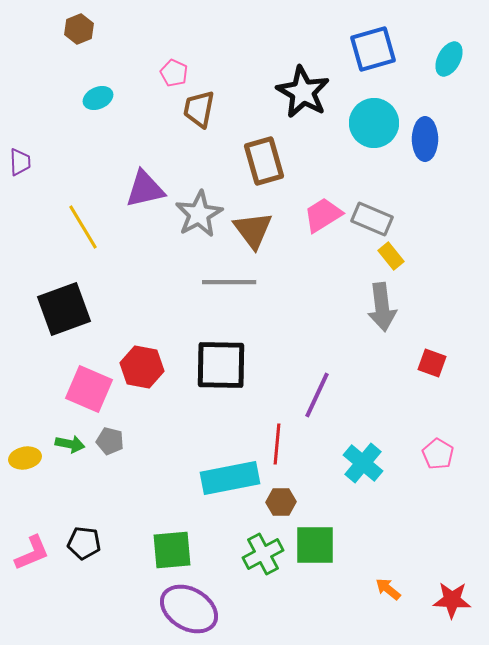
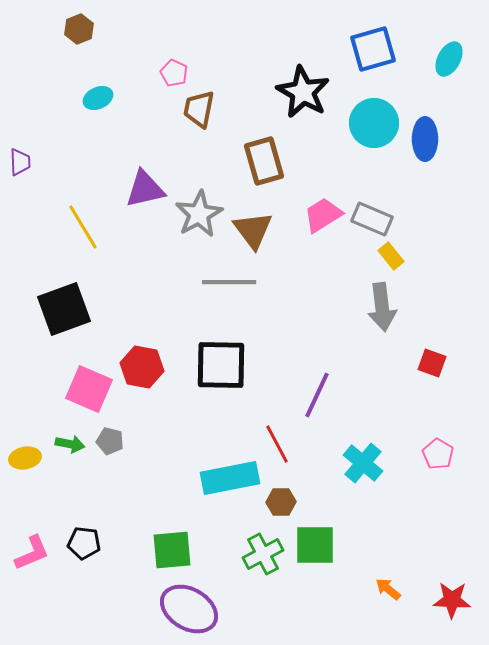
red line at (277, 444): rotated 33 degrees counterclockwise
